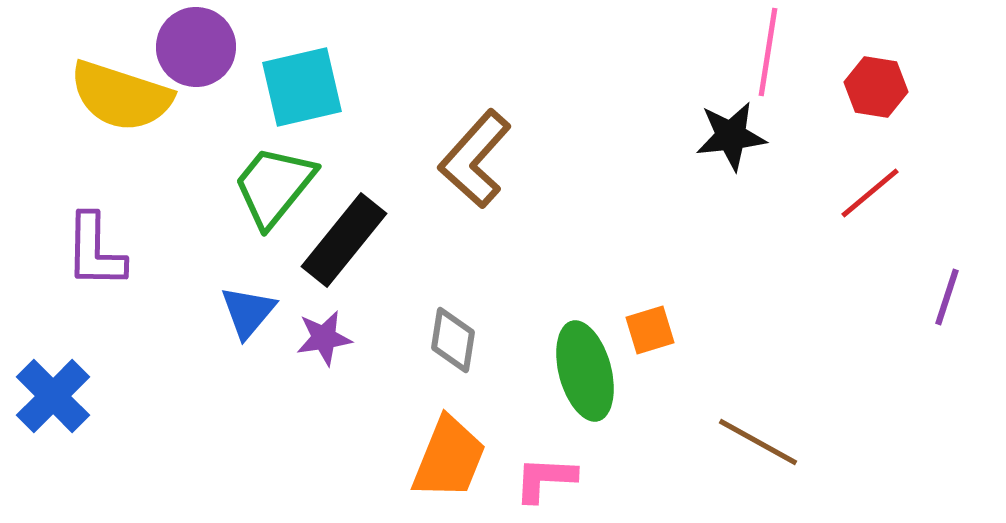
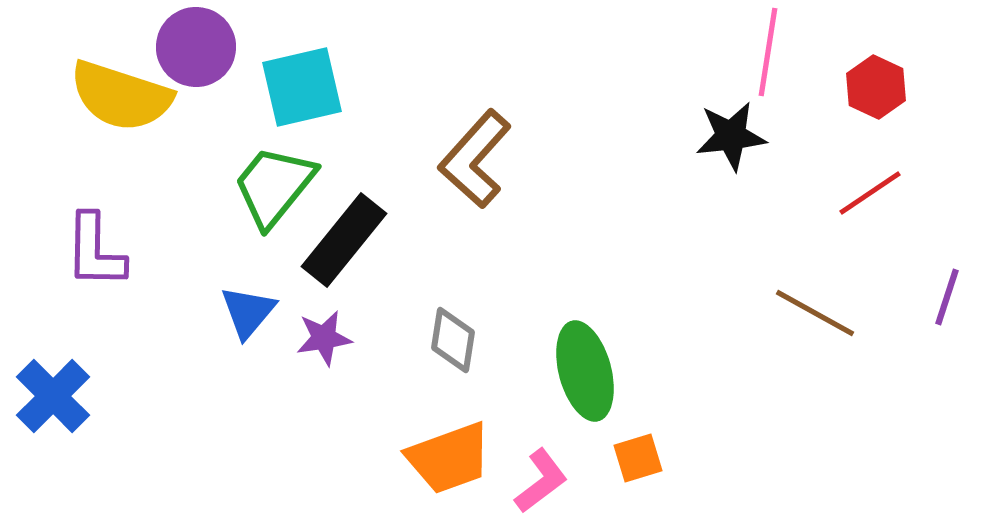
red hexagon: rotated 16 degrees clockwise
red line: rotated 6 degrees clockwise
orange square: moved 12 px left, 128 px down
brown line: moved 57 px right, 129 px up
orange trapezoid: rotated 48 degrees clockwise
pink L-shape: moved 4 px left, 2 px down; rotated 140 degrees clockwise
